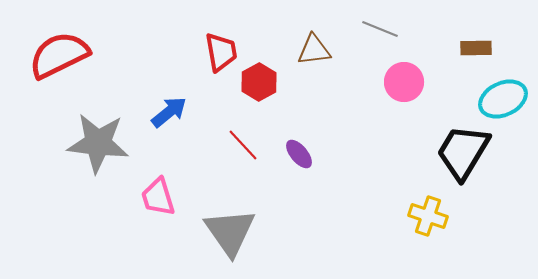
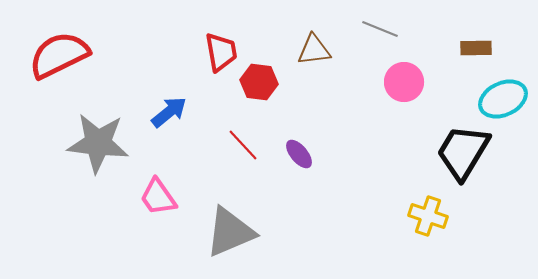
red hexagon: rotated 24 degrees counterclockwise
pink trapezoid: rotated 18 degrees counterclockwise
gray triangle: rotated 42 degrees clockwise
